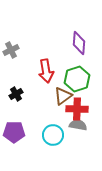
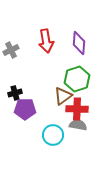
red arrow: moved 30 px up
black cross: moved 1 px left, 1 px up; rotated 16 degrees clockwise
purple pentagon: moved 11 px right, 23 px up
